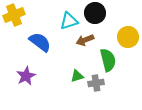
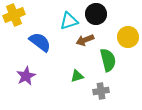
black circle: moved 1 px right, 1 px down
gray cross: moved 5 px right, 8 px down
